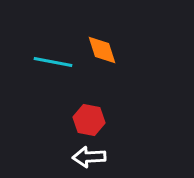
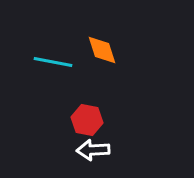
red hexagon: moved 2 px left
white arrow: moved 4 px right, 7 px up
